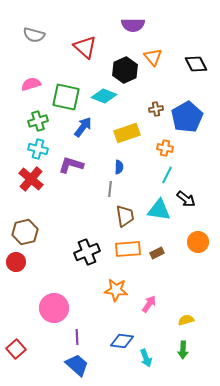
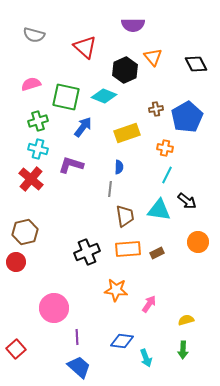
black arrow: moved 1 px right, 2 px down
blue trapezoid: moved 2 px right, 2 px down
